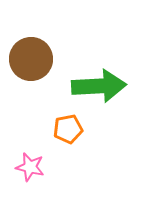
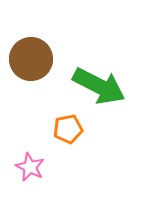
green arrow: rotated 30 degrees clockwise
pink star: rotated 12 degrees clockwise
